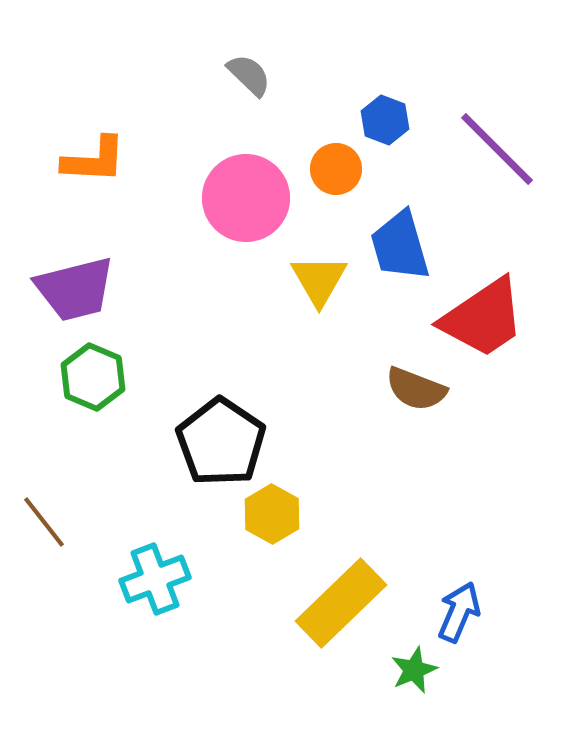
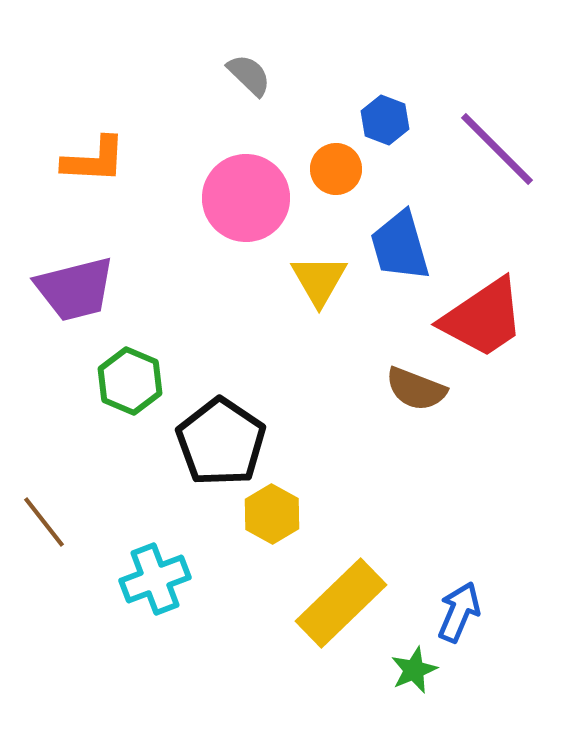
green hexagon: moved 37 px right, 4 px down
